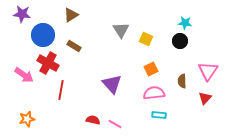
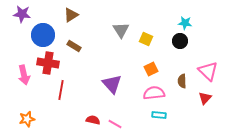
red cross: rotated 20 degrees counterclockwise
pink triangle: rotated 20 degrees counterclockwise
pink arrow: rotated 42 degrees clockwise
